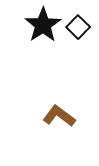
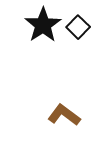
brown L-shape: moved 5 px right, 1 px up
